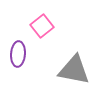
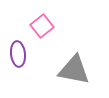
purple ellipse: rotated 10 degrees counterclockwise
